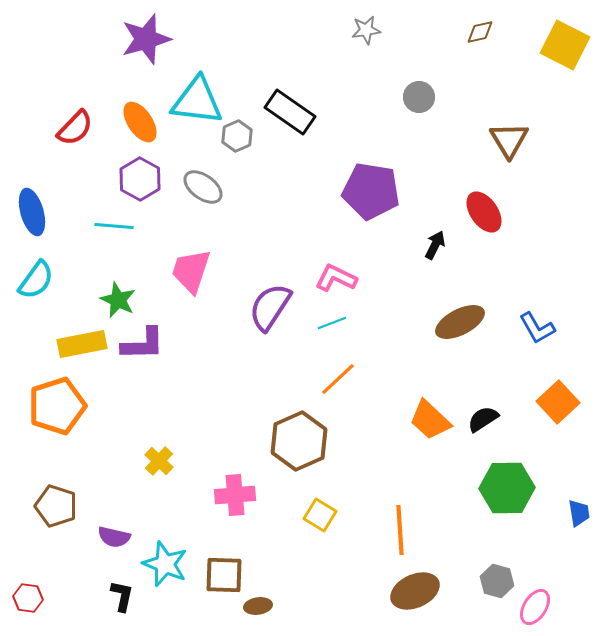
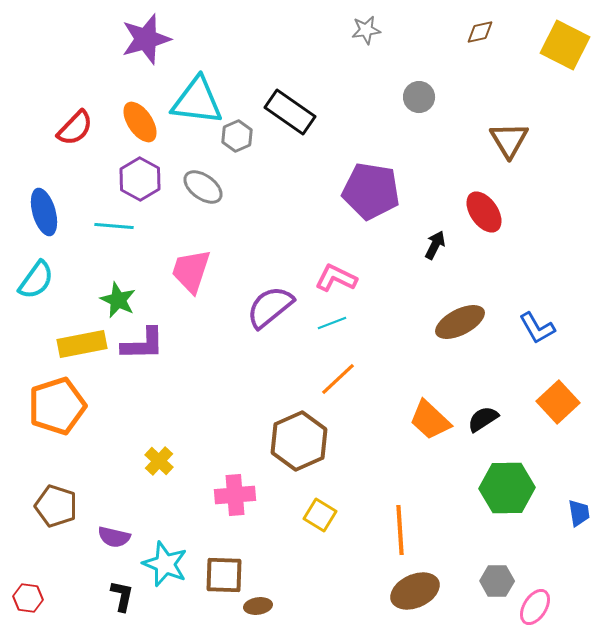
blue ellipse at (32, 212): moved 12 px right
purple semicircle at (270, 307): rotated 18 degrees clockwise
gray hexagon at (497, 581): rotated 16 degrees counterclockwise
